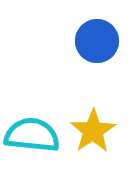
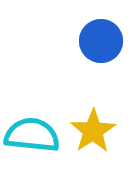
blue circle: moved 4 px right
